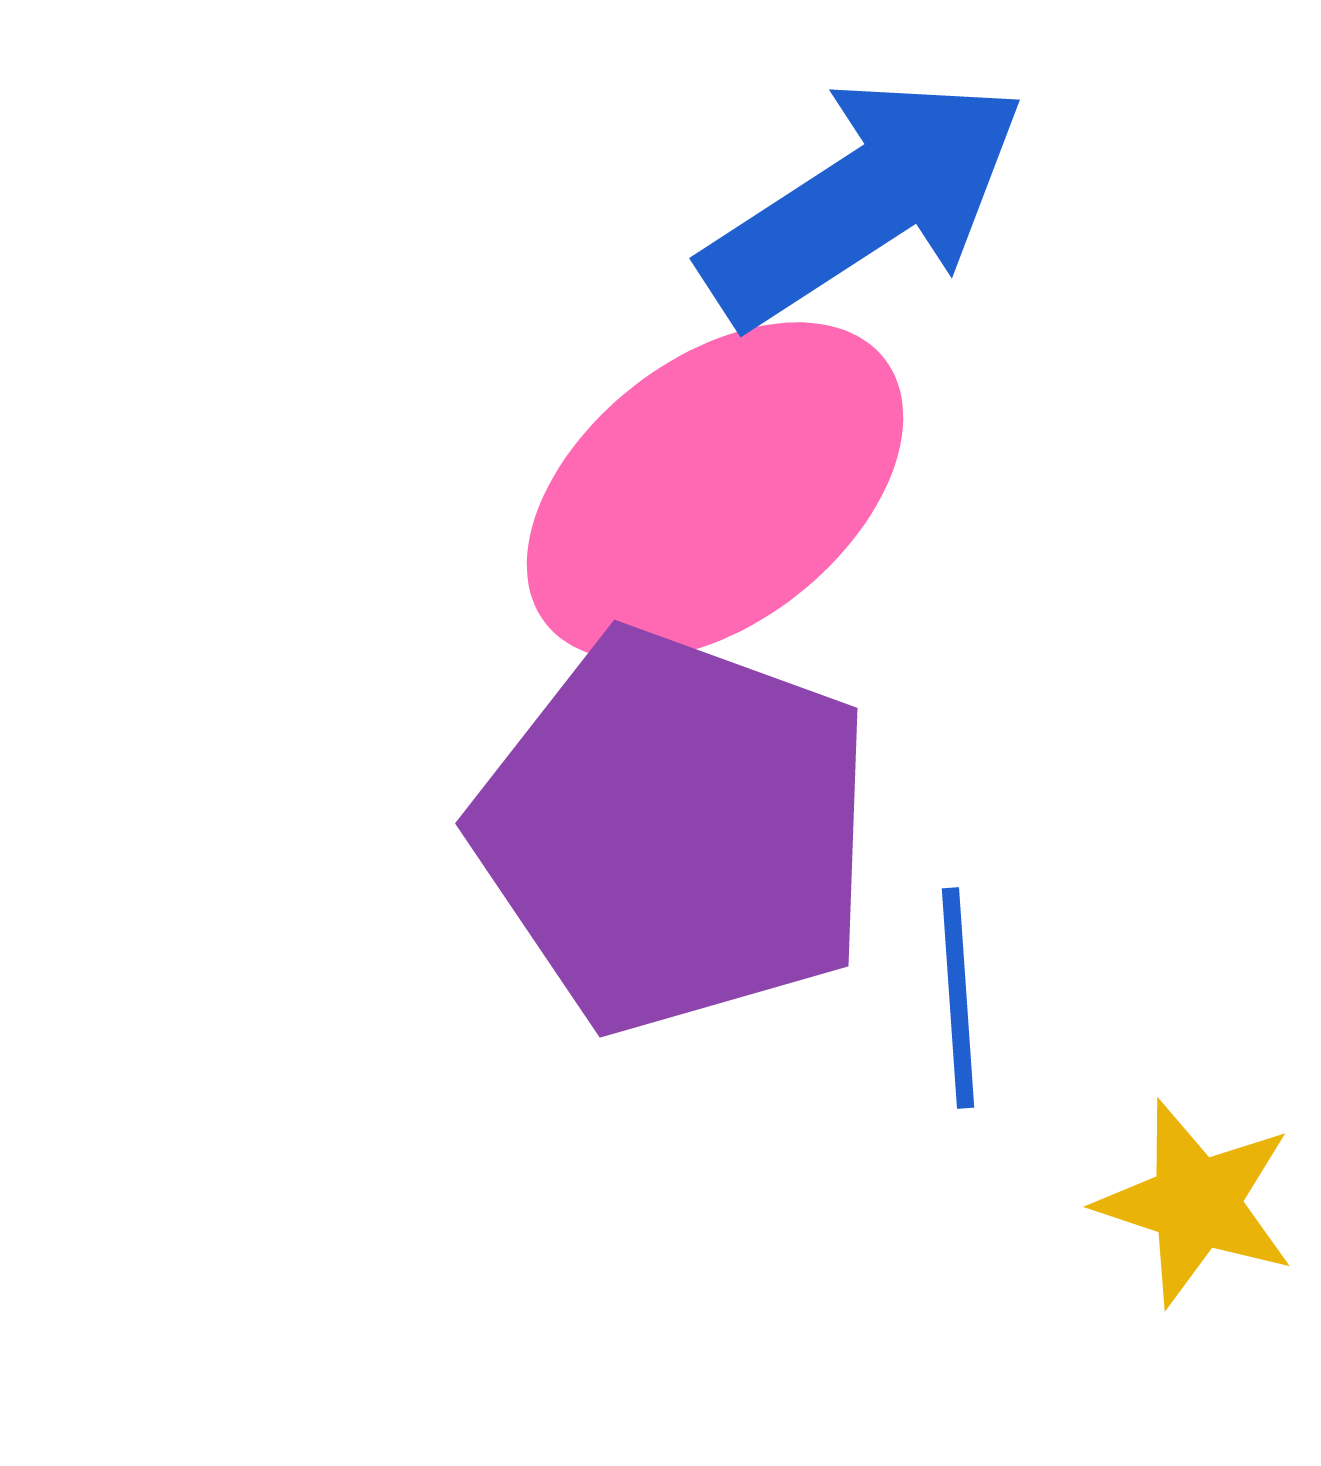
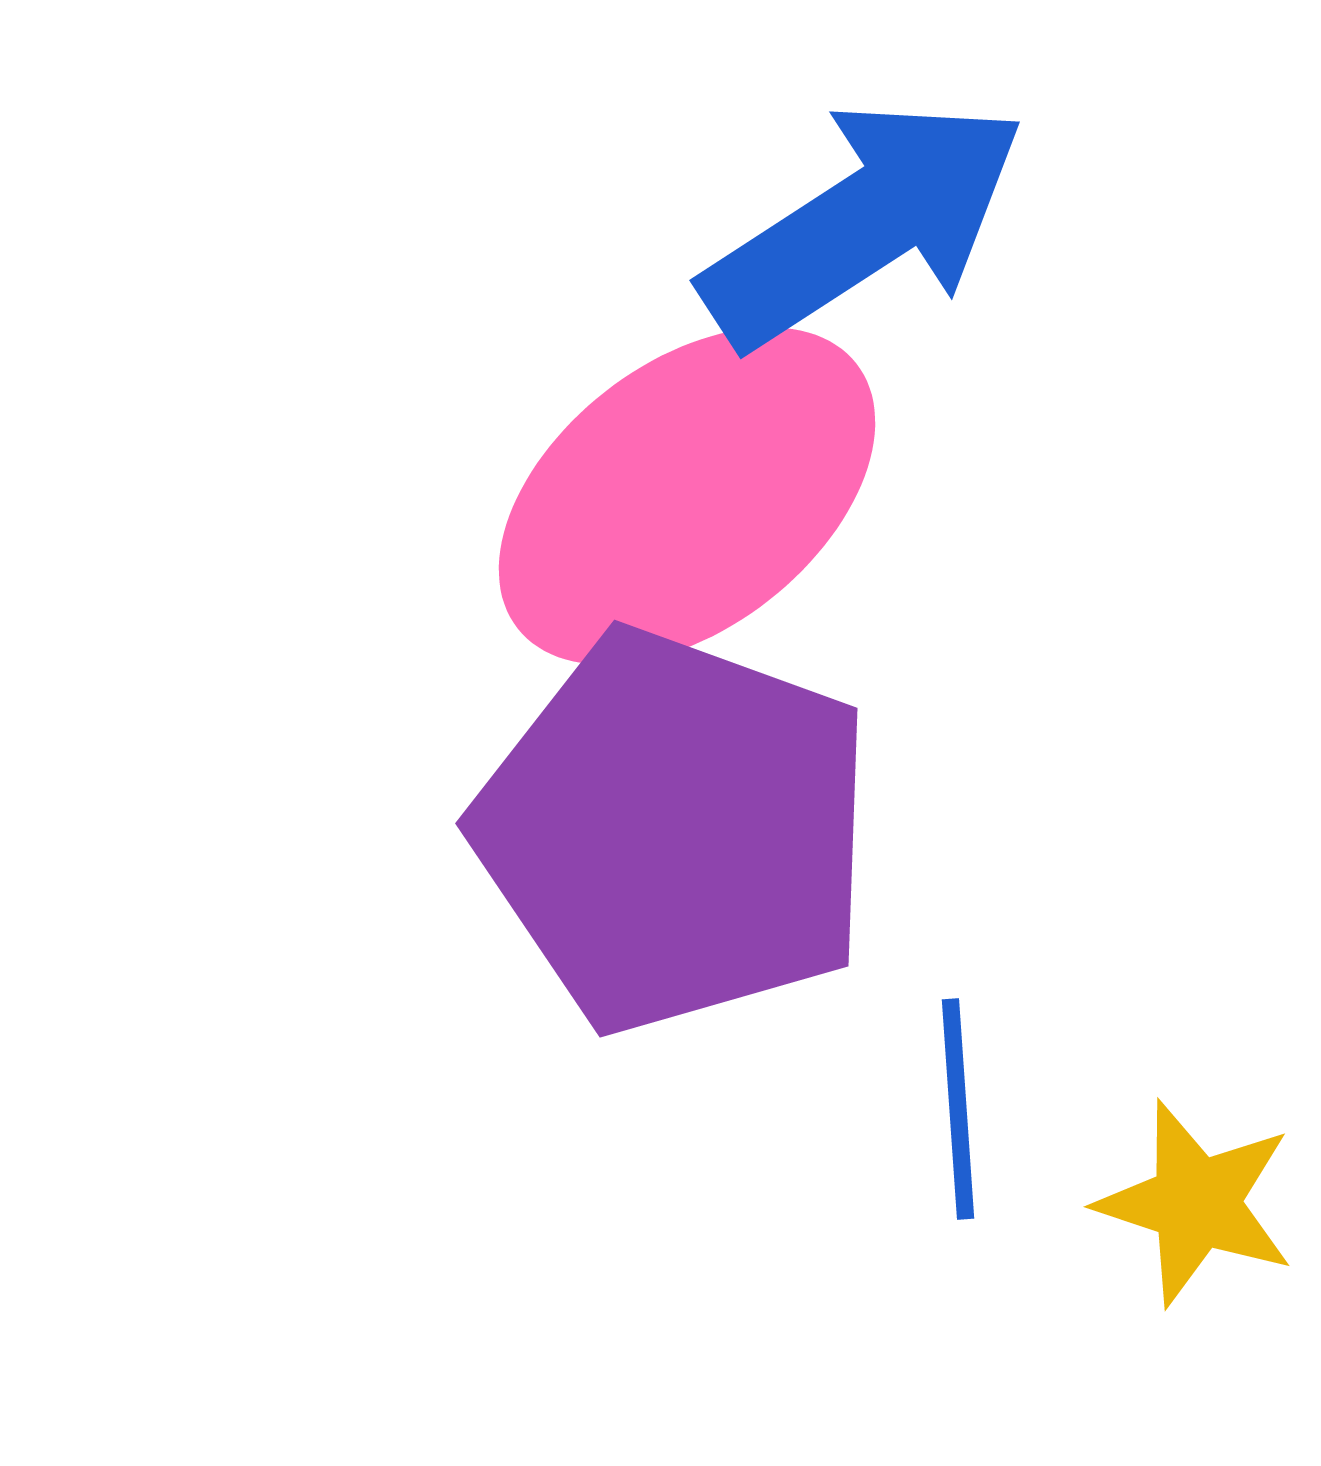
blue arrow: moved 22 px down
pink ellipse: moved 28 px left, 5 px down
blue line: moved 111 px down
